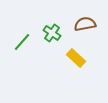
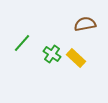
green cross: moved 21 px down
green line: moved 1 px down
